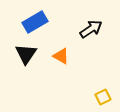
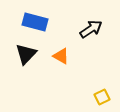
blue rectangle: rotated 45 degrees clockwise
black triangle: rotated 10 degrees clockwise
yellow square: moved 1 px left
